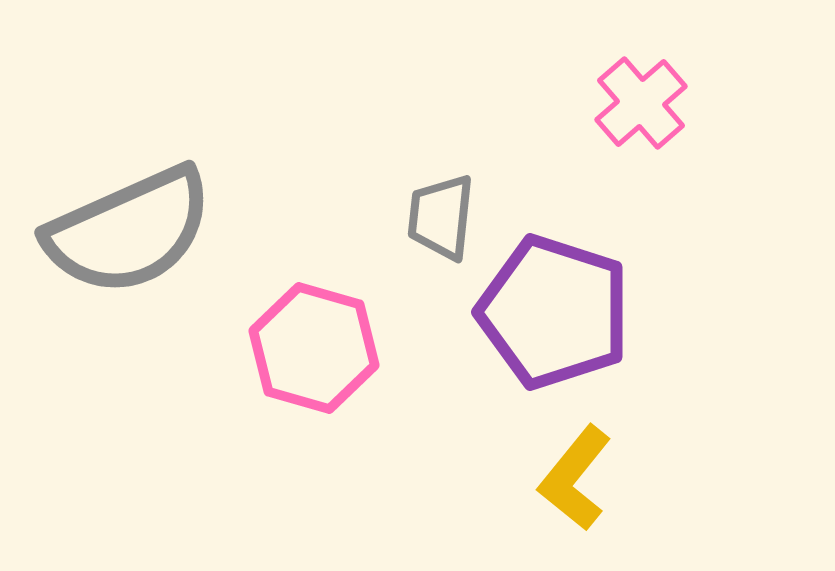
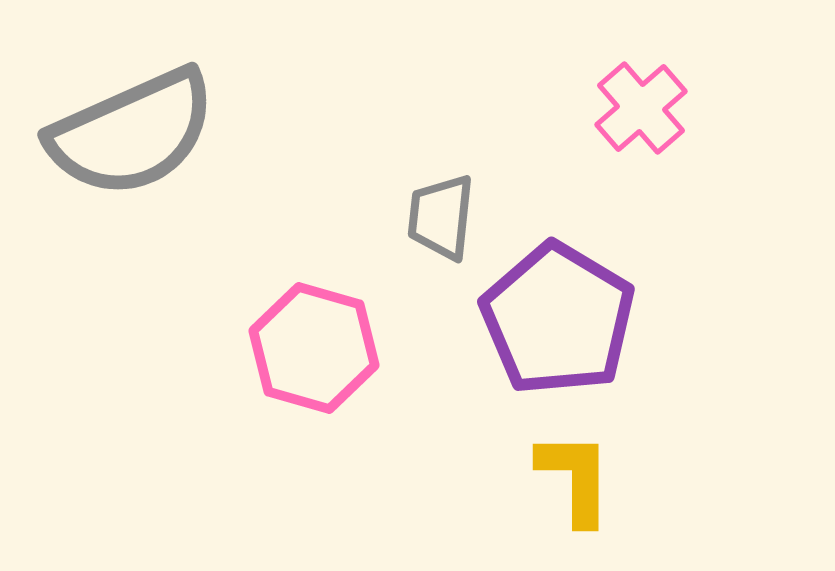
pink cross: moved 5 px down
gray semicircle: moved 3 px right, 98 px up
purple pentagon: moved 4 px right, 7 px down; rotated 13 degrees clockwise
yellow L-shape: rotated 141 degrees clockwise
